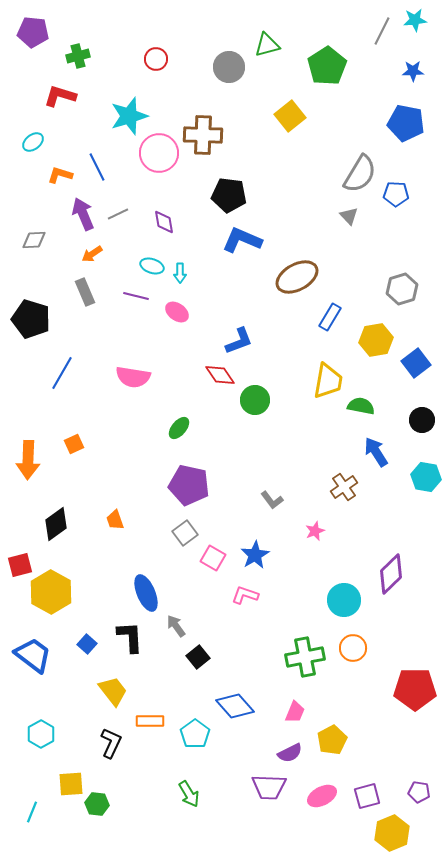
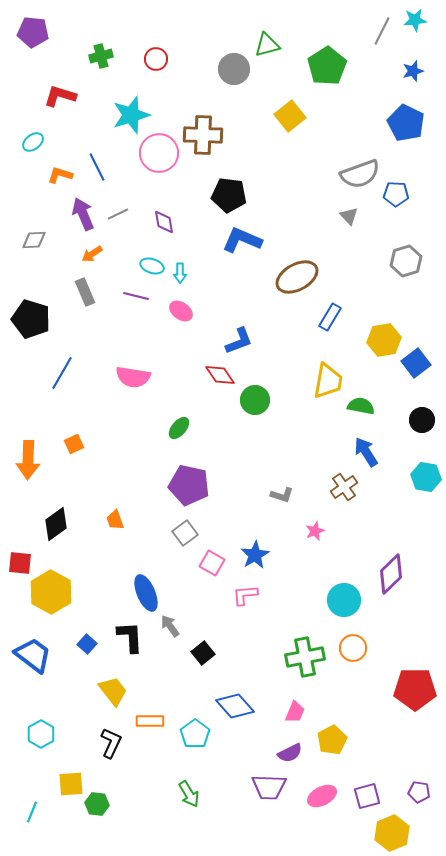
green cross at (78, 56): moved 23 px right
gray circle at (229, 67): moved 5 px right, 2 px down
blue star at (413, 71): rotated 15 degrees counterclockwise
cyan star at (129, 116): moved 2 px right, 1 px up
blue pentagon at (406, 123): rotated 15 degrees clockwise
gray semicircle at (360, 174): rotated 39 degrees clockwise
gray hexagon at (402, 289): moved 4 px right, 28 px up
pink ellipse at (177, 312): moved 4 px right, 1 px up
yellow hexagon at (376, 340): moved 8 px right
blue arrow at (376, 452): moved 10 px left
gray L-shape at (272, 500): moved 10 px right, 5 px up; rotated 35 degrees counterclockwise
pink square at (213, 558): moved 1 px left, 5 px down
red square at (20, 565): moved 2 px up; rotated 20 degrees clockwise
pink L-shape at (245, 595): rotated 24 degrees counterclockwise
gray arrow at (176, 626): moved 6 px left
black square at (198, 657): moved 5 px right, 4 px up
